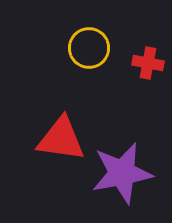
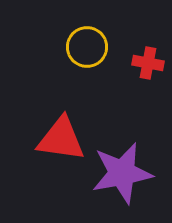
yellow circle: moved 2 px left, 1 px up
